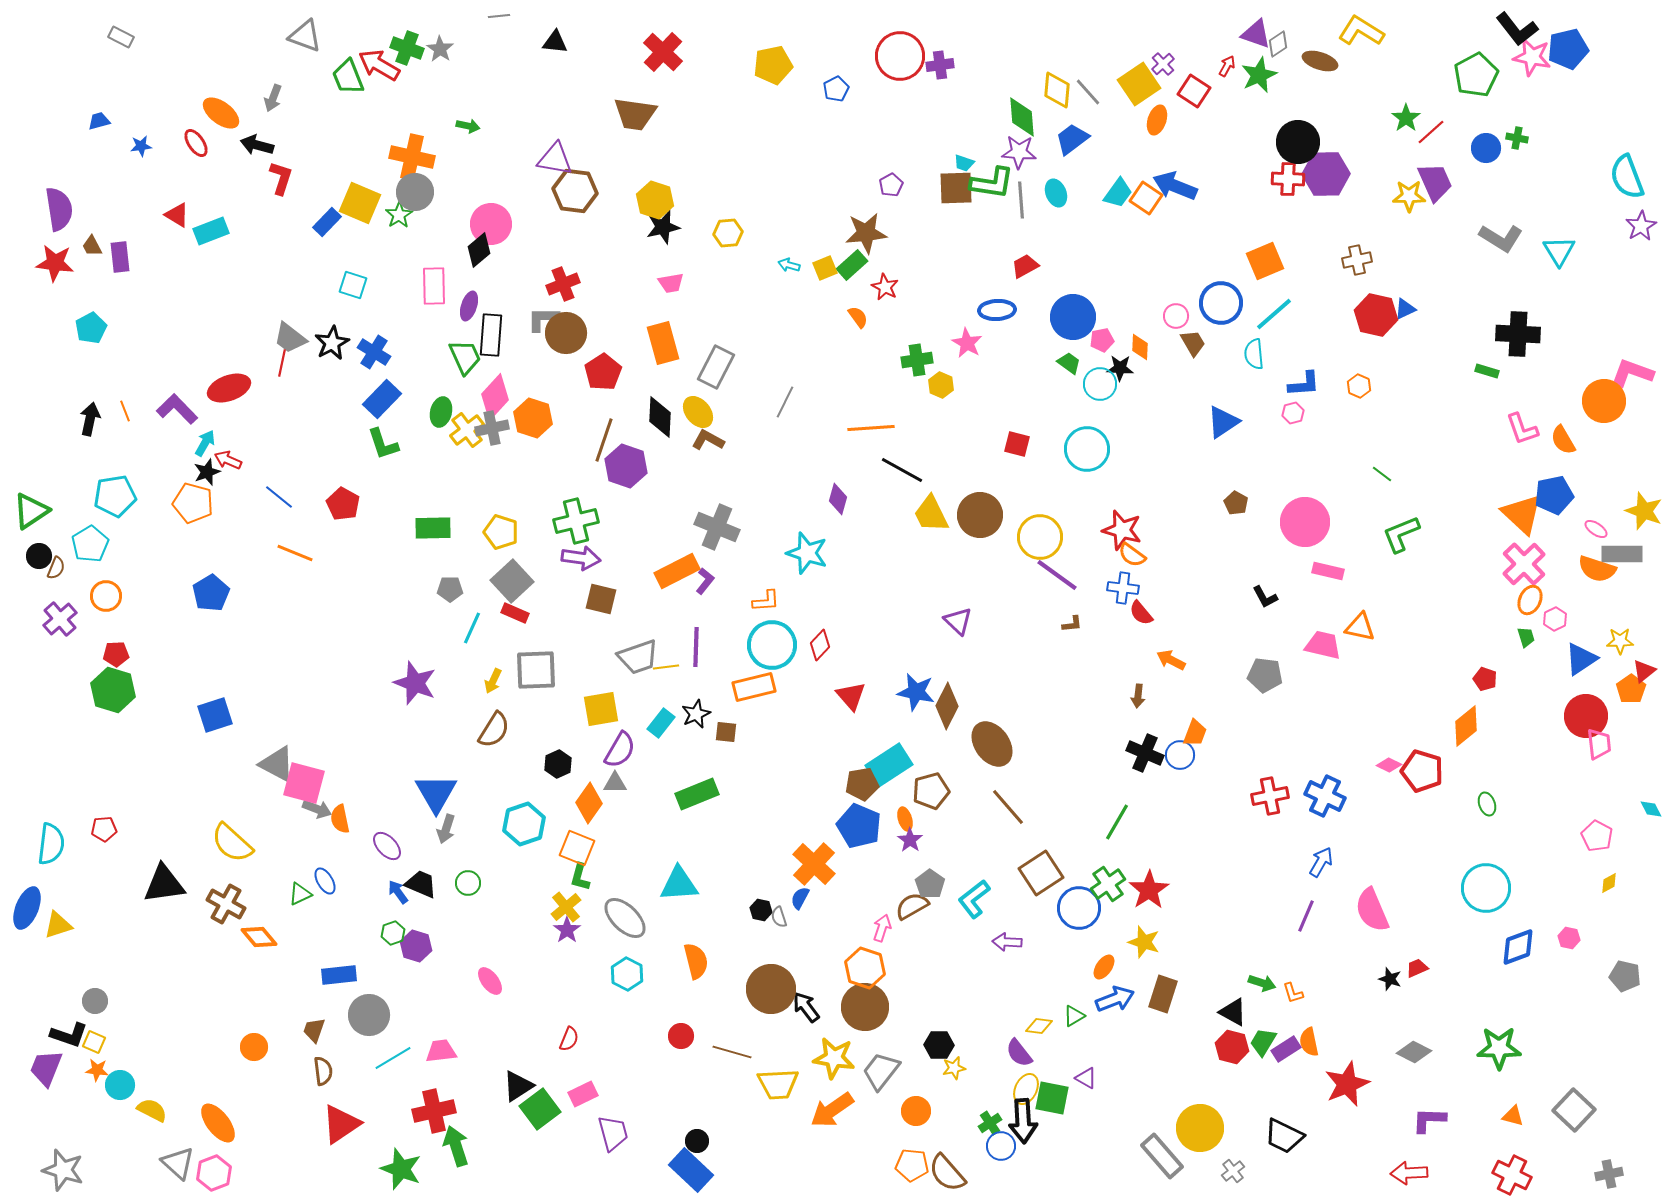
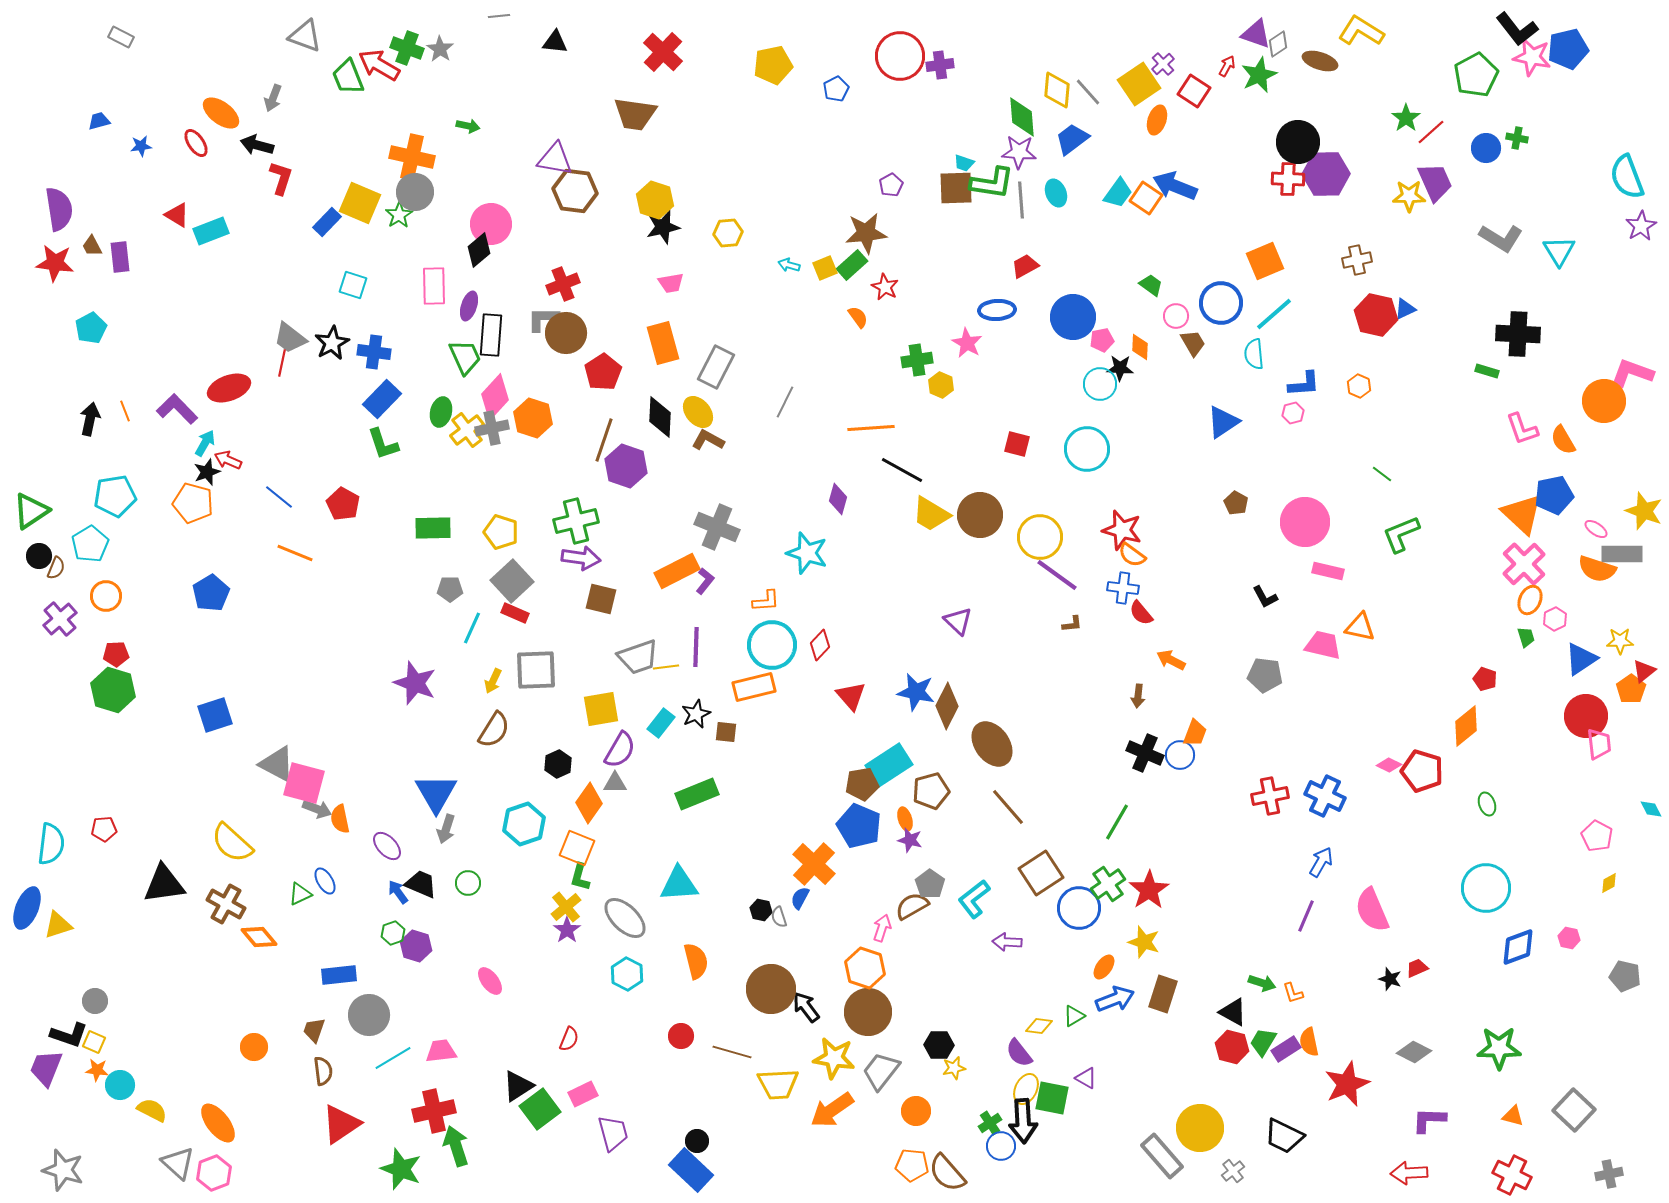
blue cross at (374, 352): rotated 24 degrees counterclockwise
green trapezoid at (1069, 363): moved 82 px right, 78 px up
yellow trapezoid at (931, 514): rotated 33 degrees counterclockwise
purple star at (910, 840): rotated 20 degrees counterclockwise
brown circle at (865, 1007): moved 3 px right, 5 px down
